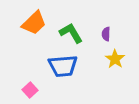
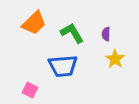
green L-shape: moved 1 px right
pink square: rotated 21 degrees counterclockwise
